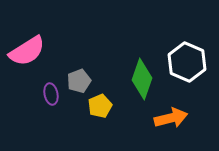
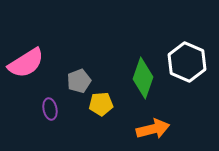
pink semicircle: moved 1 px left, 12 px down
green diamond: moved 1 px right, 1 px up
purple ellipse: moved 1 px left, 15 px down
yellow pentagon: moved 1 px right, 2 px up; rotated 20 degrees clockwise
orange arrow: moved 18 px left, 11 px down
